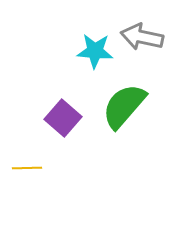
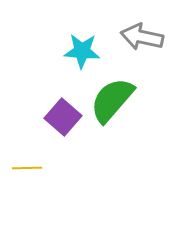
cyan star: moved 13 px left
green semicircle: moved 12 px left, 6 px up
purple square: moved 1 px up
